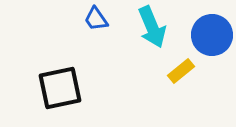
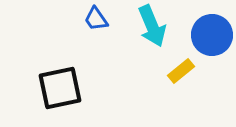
cyan arrow: moved 1 px up
